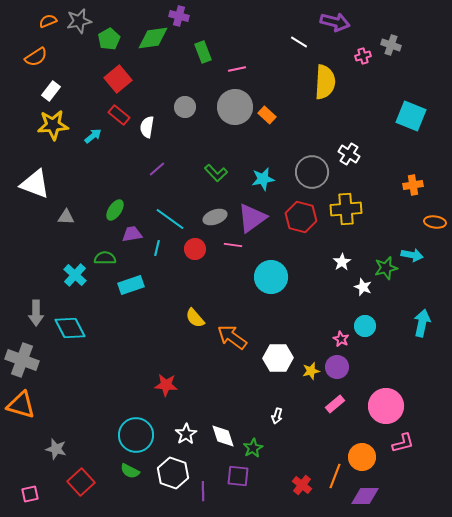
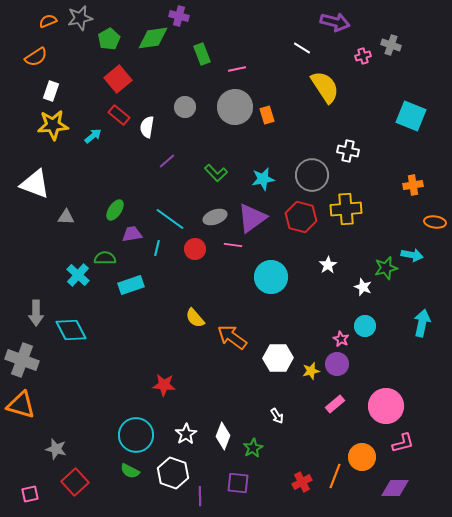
gray star at (79, 21): moved 1 px right, 3 px up
white line at (299, 42): moved 3 px right, 6 px down
green rectangle at (203, 52): moved 1 px left, 2 px down
yellow semicircle at (325, 82): moved 5 px down; rotated 36 degrees counterclockwise
white rectangle at (51, 91): rotated 18 degrees counterclockwise
orange rectangle at (267, 115): rotated 30 degrees clockwise
white cross at (349, 154): moved 1 px left, 3 px up; rotated 20 degrees counterclockwise
purple line at (157, 169): moved 10 px right, 8 px up
gray circle at (312, 172): moved 3 px down
white star at (342, 262): moved 14 px left, 3 px down
cyan cross at (75, 275): moved 3 px right
cyan diamond at (70, 328): moved 1 px right, 2 px down
purple circle at (337, 367): moved 3 px up
red star at (166, 385): moved 2 px left
white arrow at (277, 416): rotated 49 degrees counterclockwise
white diamond at (223, 436): rotated 40 degrees clockwise
purple square at (238, 476): moved 7 px down
red square at (81, 482): moved 6 px left
red cross at (302, 485): moved 3 px up; rotated 24 degrees clockwise
purple line at (203, 491): moved 3 px left, 5 px down
purple diamond at (365, 496): moved 30 px right, 8 px up
